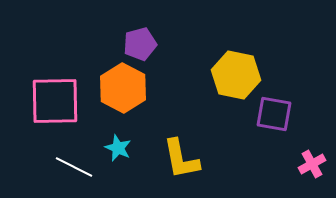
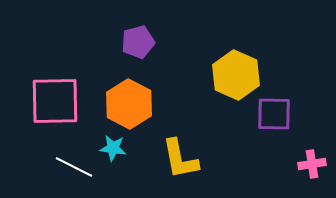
purple pentagon: moved 2 px left, 2 px up
yellow hexagon: rotated 12 degrees clockwise
orange hexagon: moved 6 px right, 16 px down
purple square: rotated 9 degrees counterclockwise
cyan star: moved 5 px left; rotated 16 degrees counterclockwise
yellow L-shape: moved 1 px left
pink cross: rotated 20 degrees clockwise
